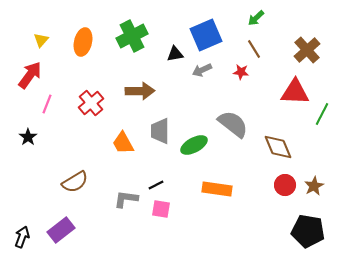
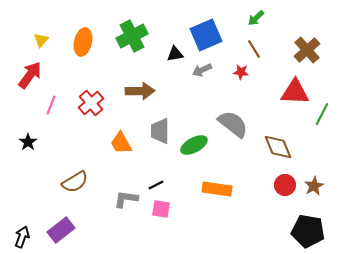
pink line: moved 4 px right, 1 px down
black star: moved 5 px down
orange trapezoid: moved 2 px left
